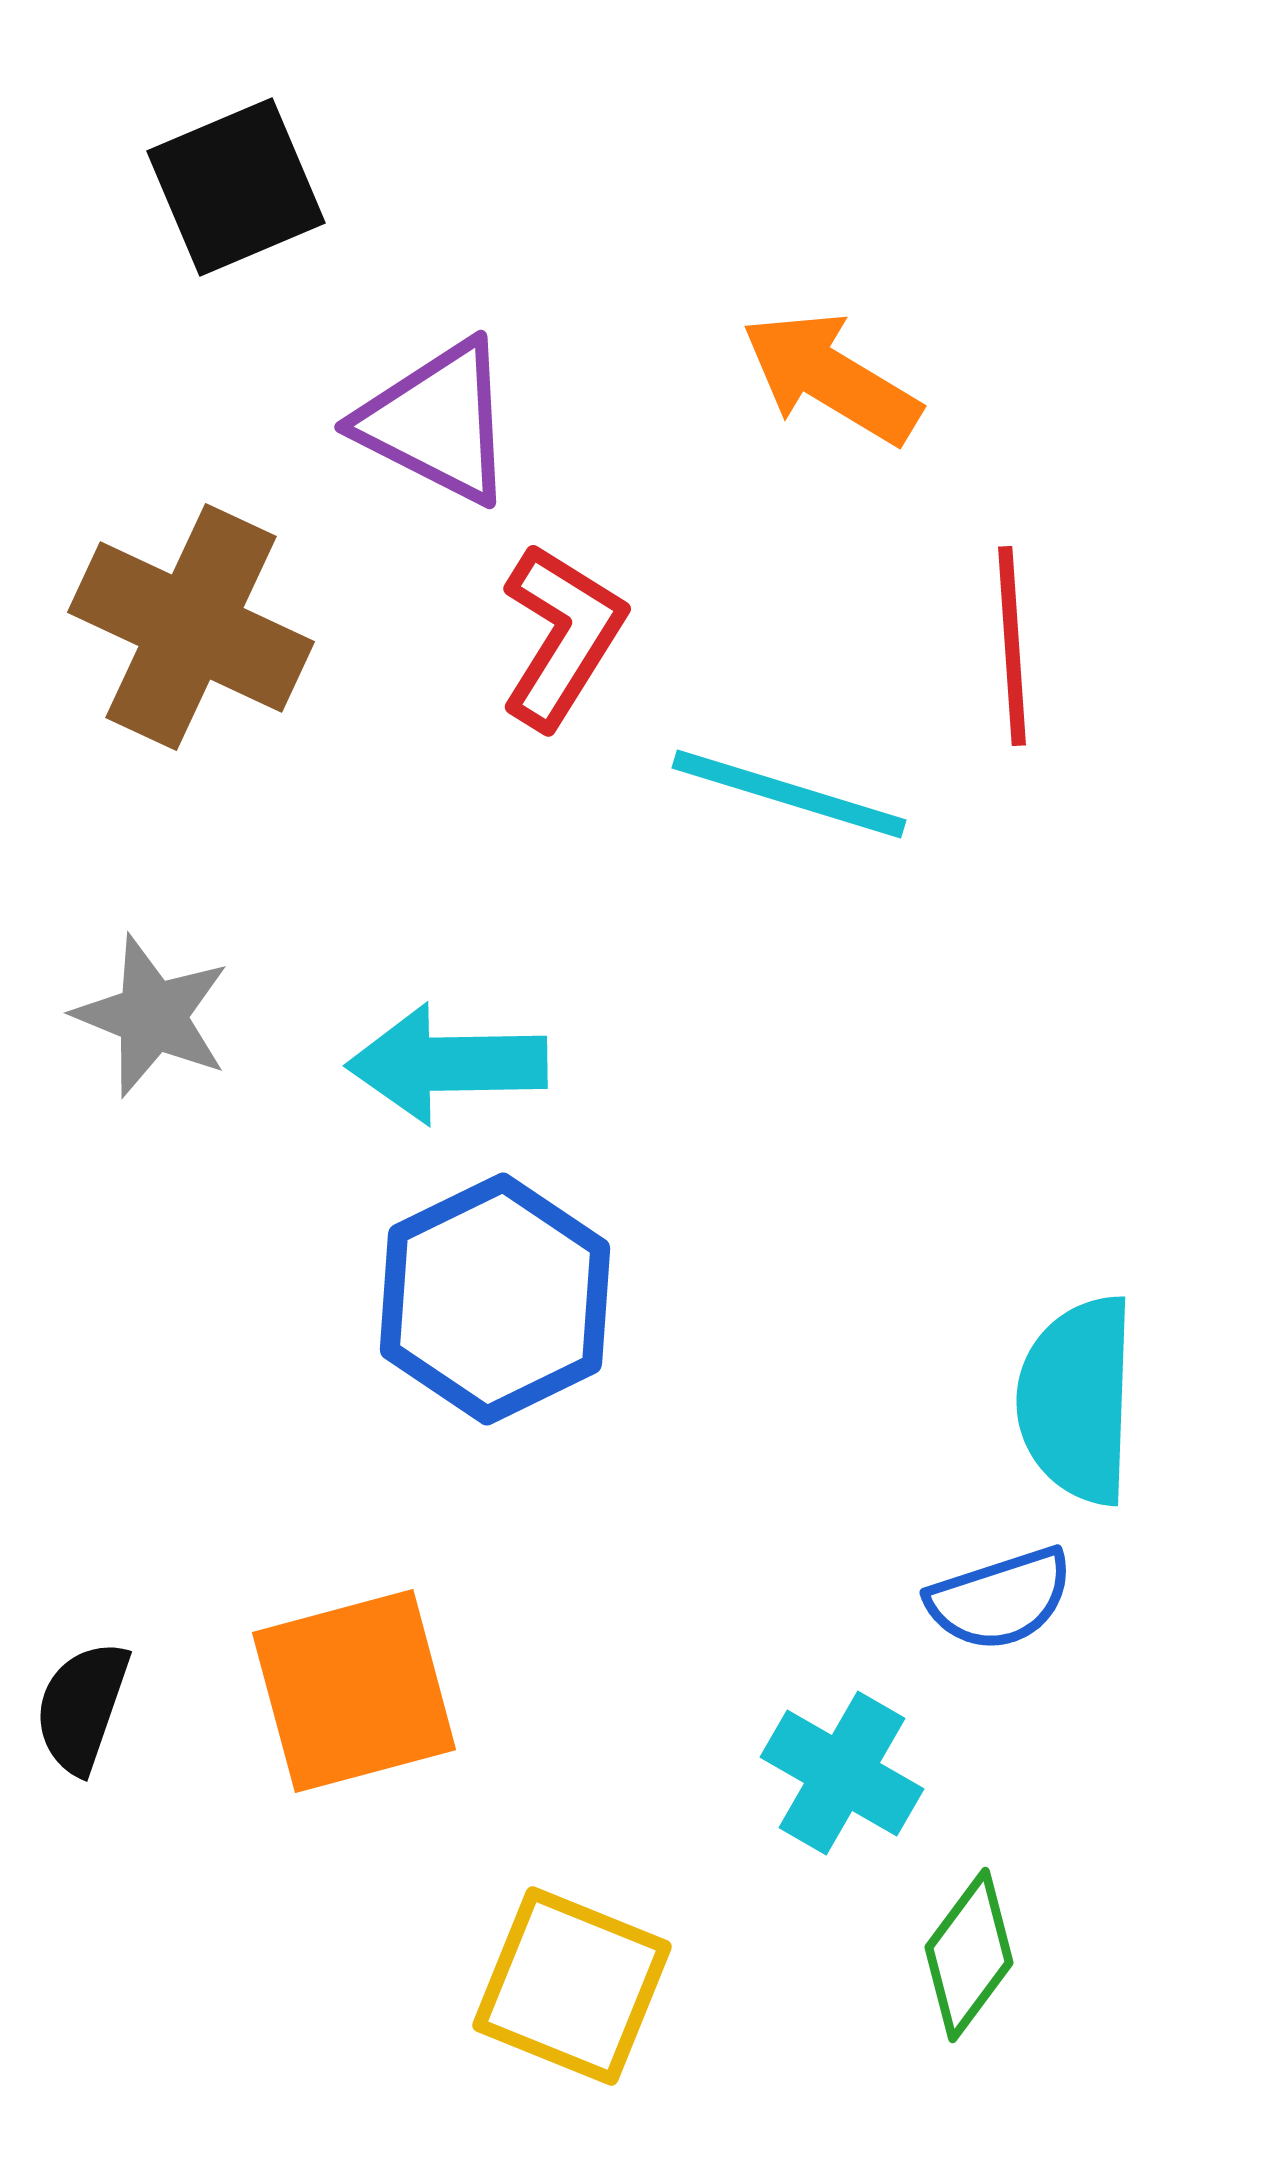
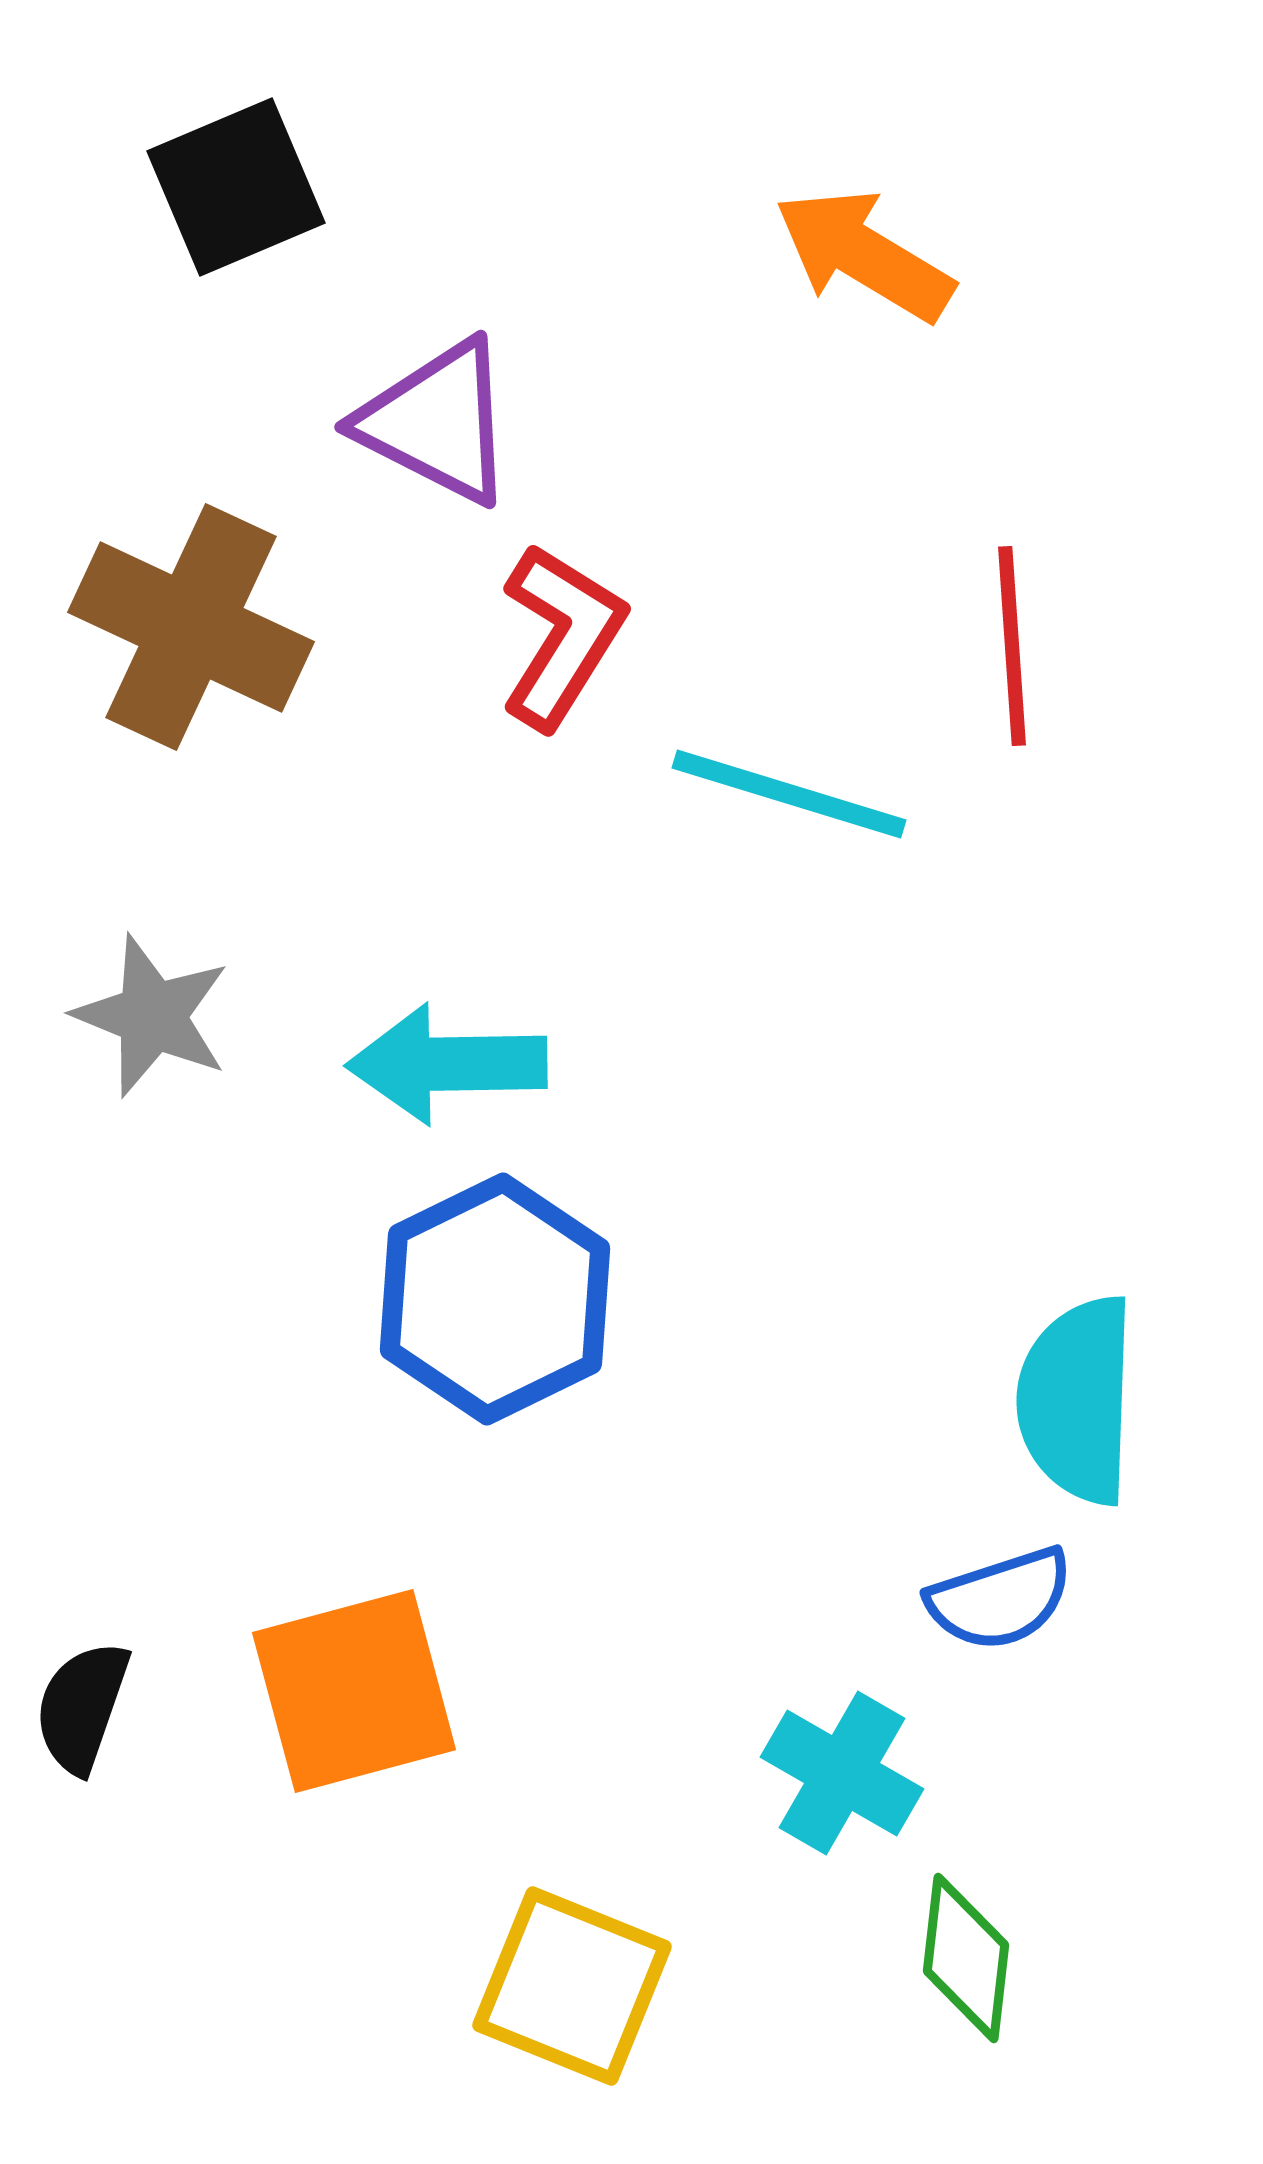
orange arrow: moved 33 px right, 123 px up
green diamond: moved 3 px left, 3 px down; rotated 30 degrees counterclockwise
